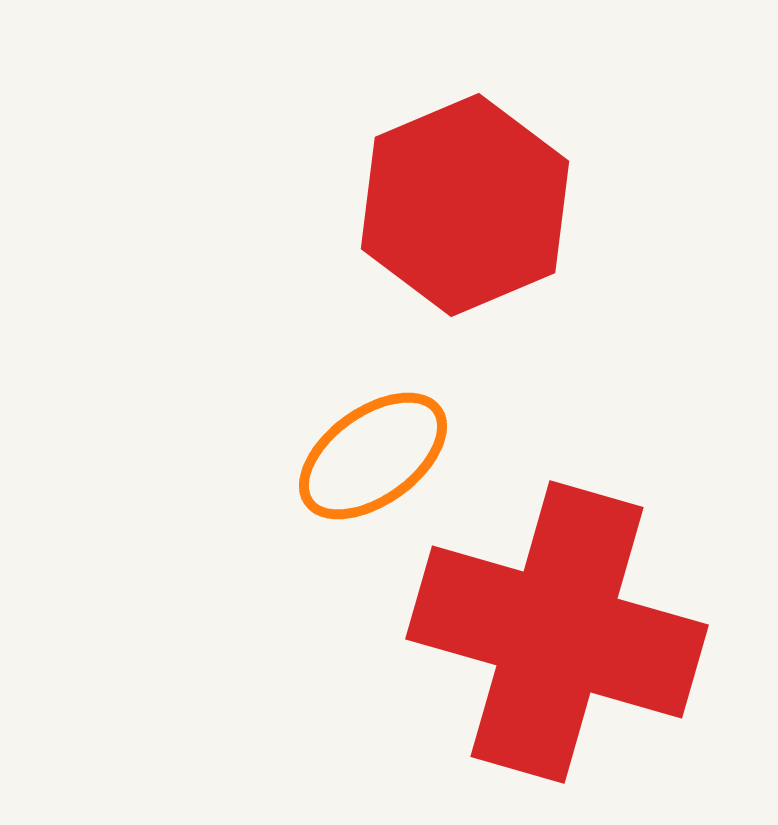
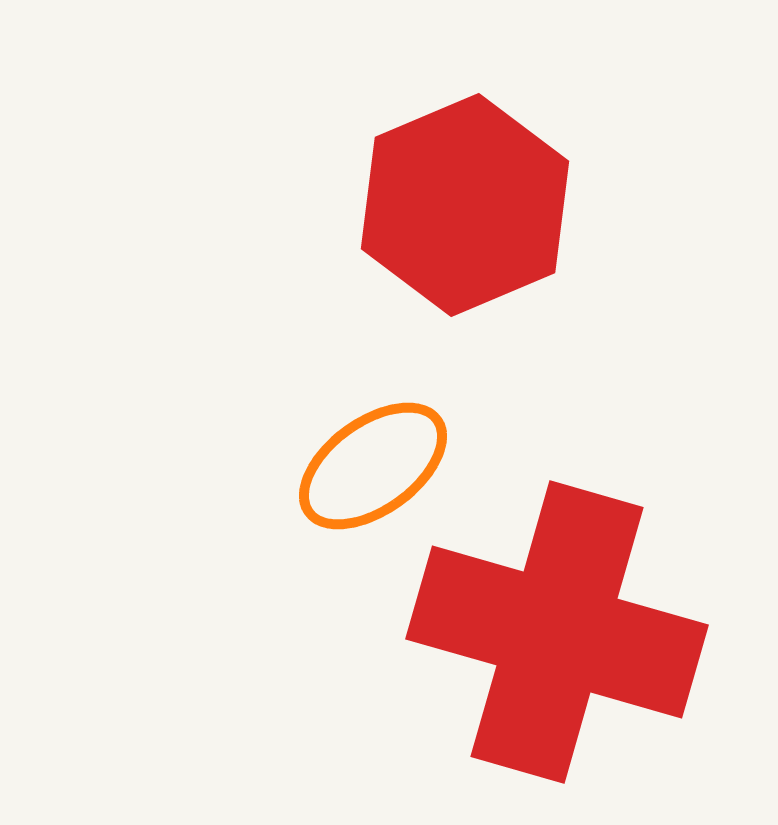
orange ellipse: moved 10 px down
